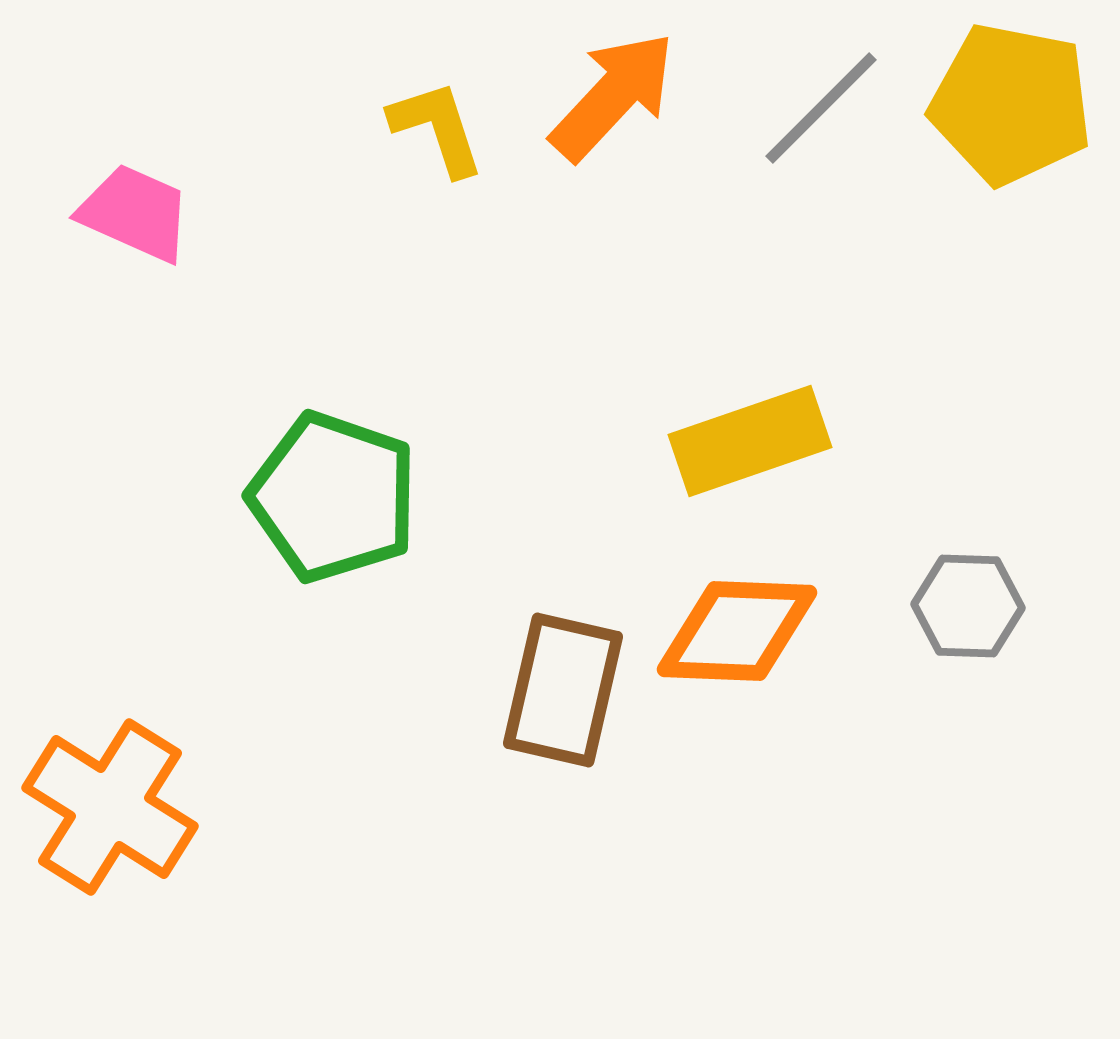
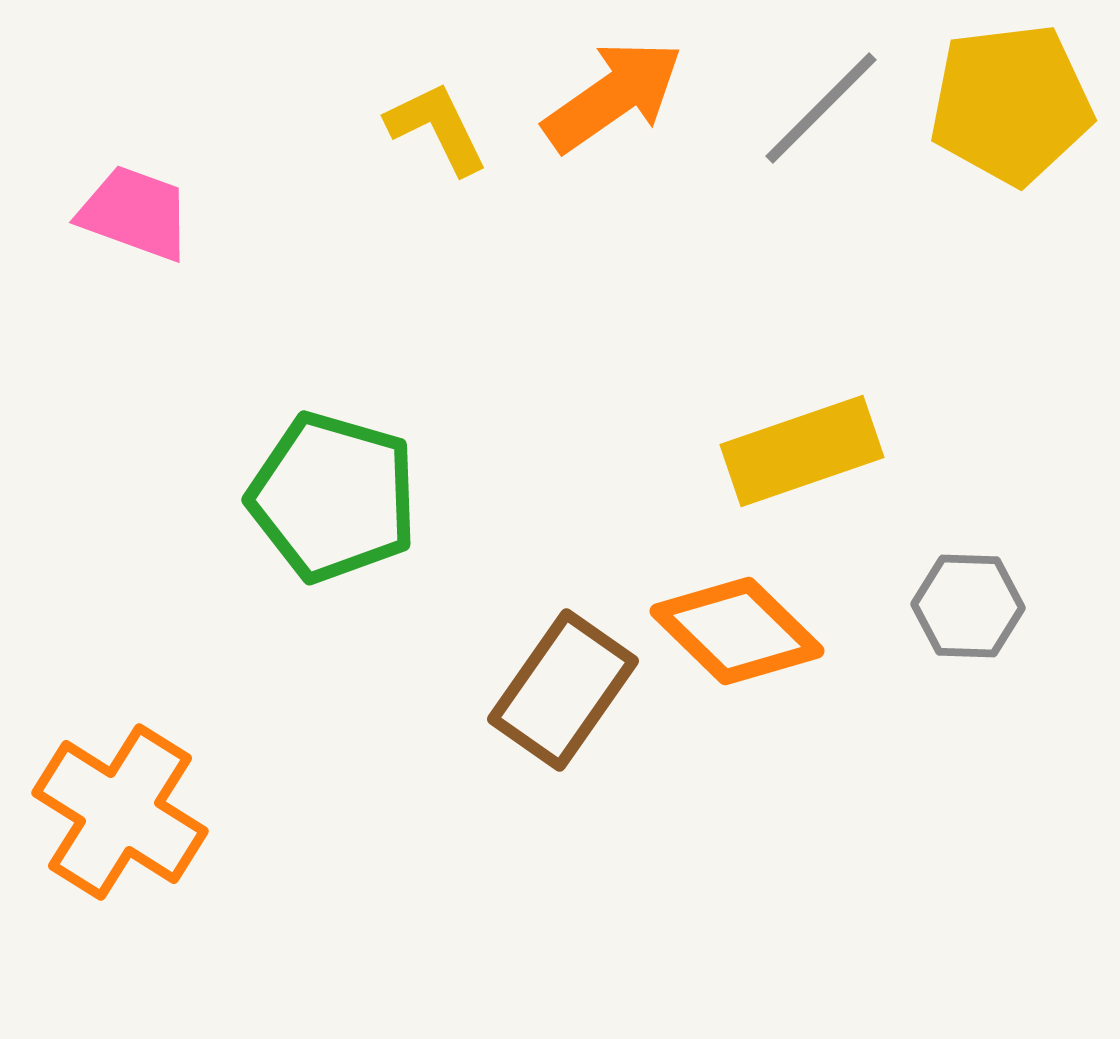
orange arrow: rotated 12 degrees clockwise
yellow pentagon: rotated 18 degrees counterclockwise
yellow L-shape: rotated 8 degrees counterclockwise
pink trapezoid: rotated 4 degrees counterclockwise
yellow rectangle: moved 52 px right, 10 px down
green pentagon: rotated 3 degrees counterclockwise
orange diamond: rotated 42 degrees clockwise
brown rectangle: rotated 22 degrees clockwise
orange cross: moved 10 px right, 5 px down
